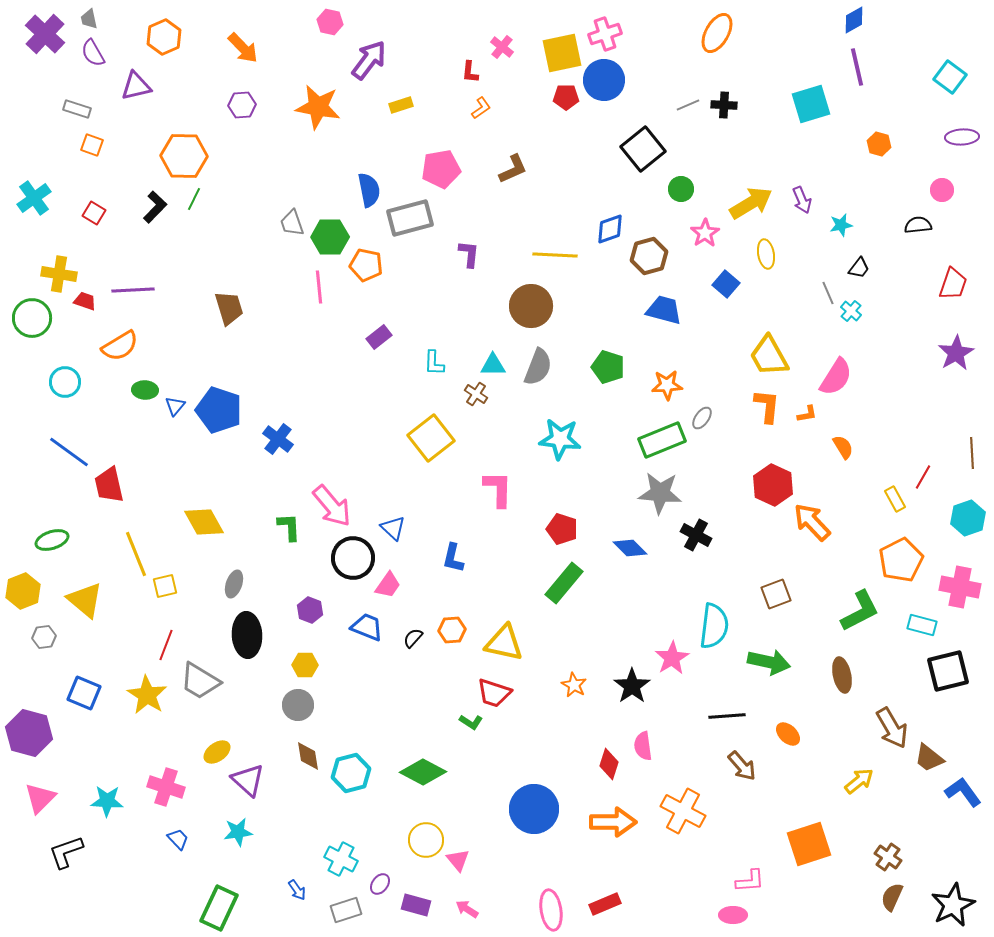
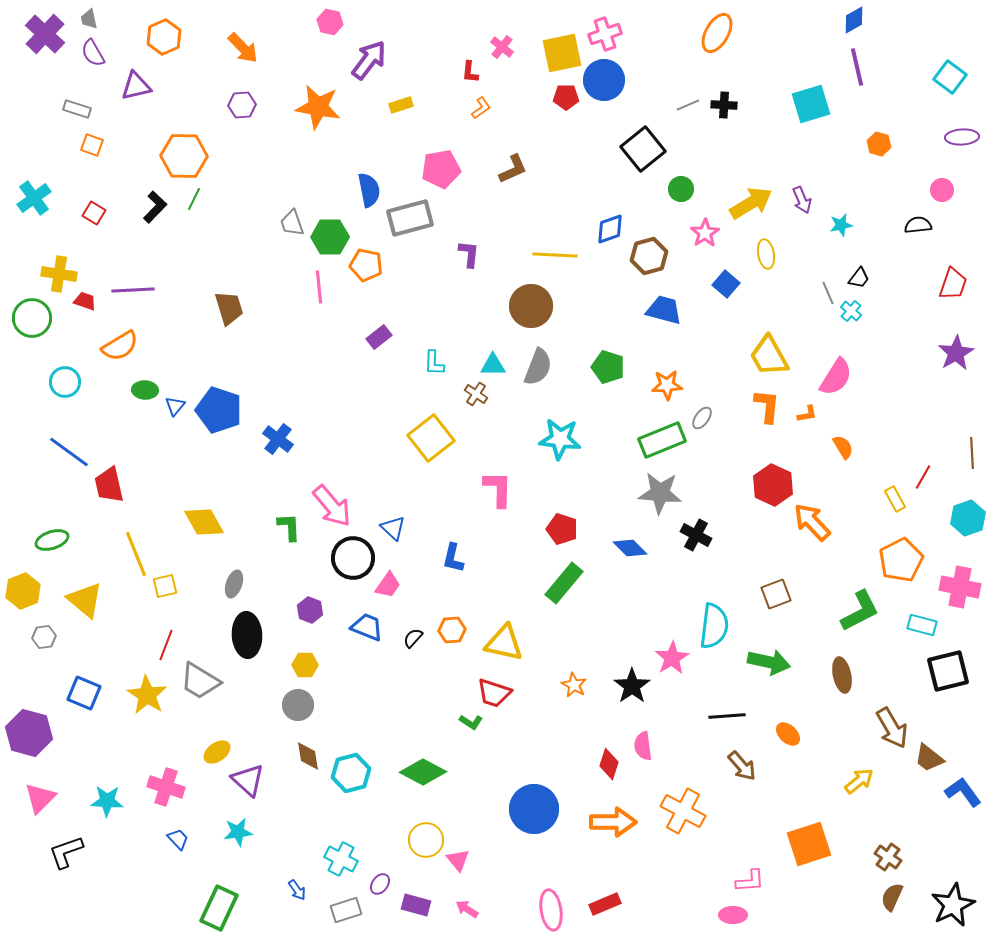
black trapezoid at (859, 268): moved 10 px down
